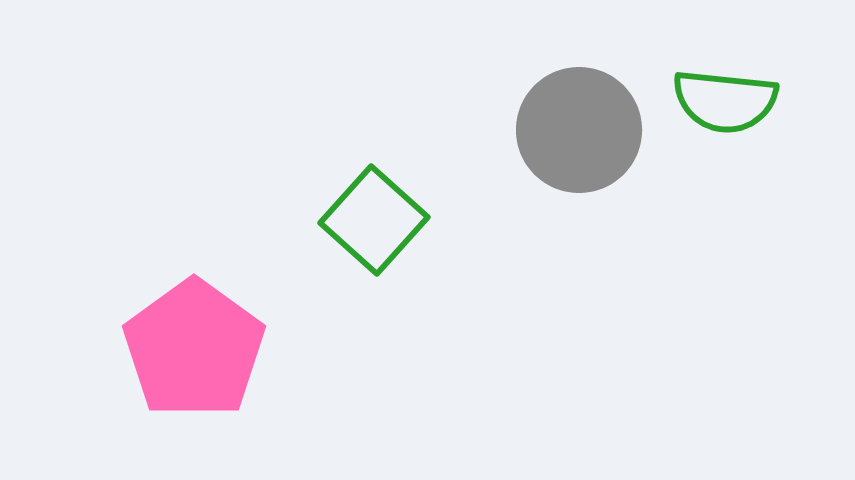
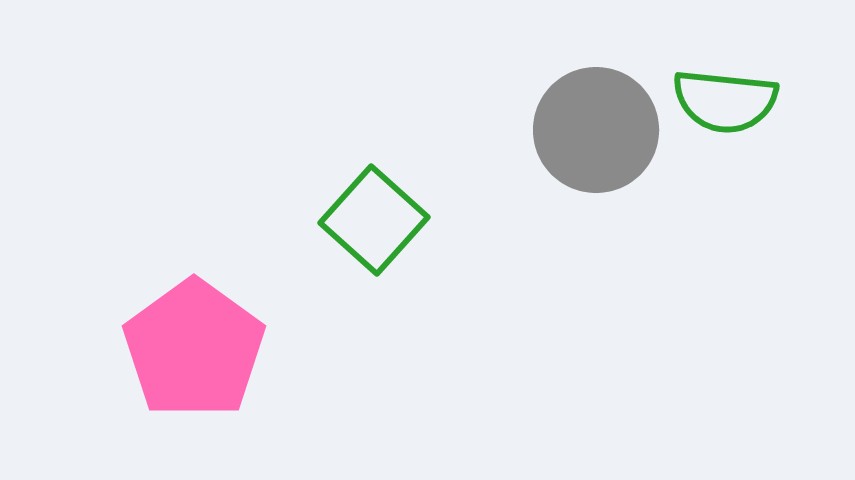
gray circle: moved 17 px right
